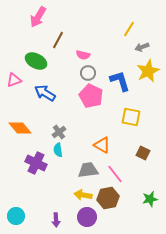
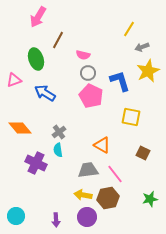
green ellipse: moved 2 px up; rotated 45 degrees clockwise
